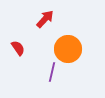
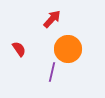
red arrow: moved 7 px right
red semicircle: moved 1 px right, 1 px down
